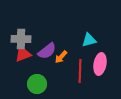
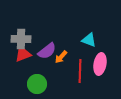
cyan triangle: rotated 35 degrees clockwise
